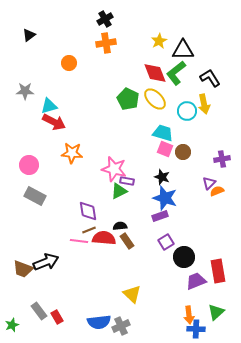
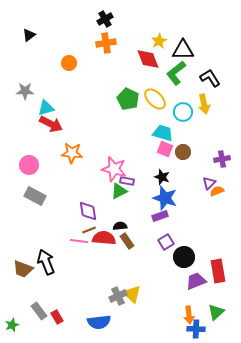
red diamond at (155, 73): moved 7 px left, 14 px up
cyan triangle at (49, 106): moved 3 px left, 2 px down
cyan circle at (187, 111): moved 4 px left, 1 px down
red arrow at (54, 122): moved 3 px left, 2 px down
black arrow at (46, 262): rotated 90 degrees counterclockwise
gray cross at (121, 326): moved 3 px left, 30 px up
